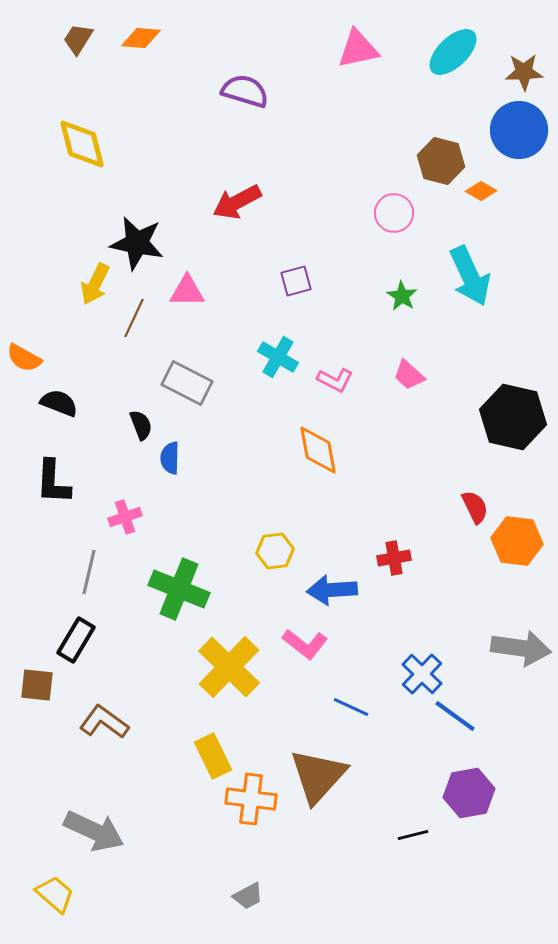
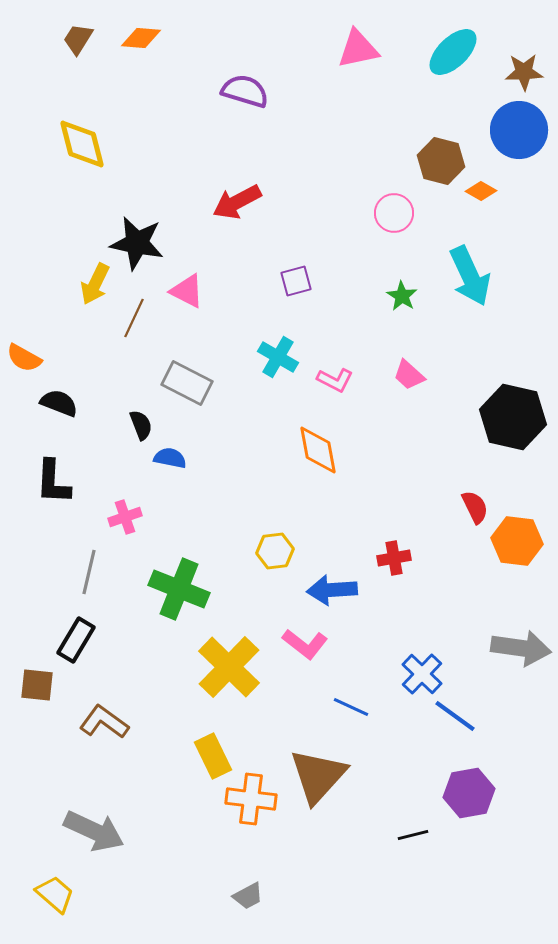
pink triangle at (187, 291): rotated 27 degrees clockwise
blue semicircle at (170, 458): rotated 100 degrees clockwise
